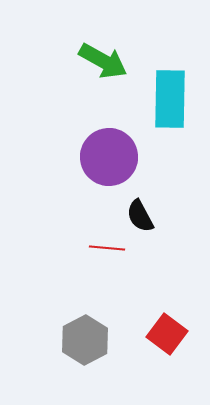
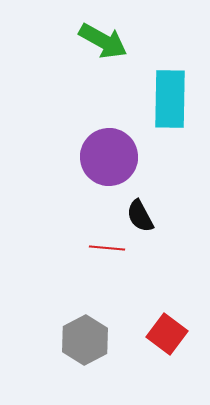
green arrow: moved 20 px up
